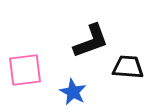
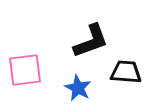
black trapezoid: moved 2 px left, 5 px down
blue star: moved 5 px right, 4 px up
